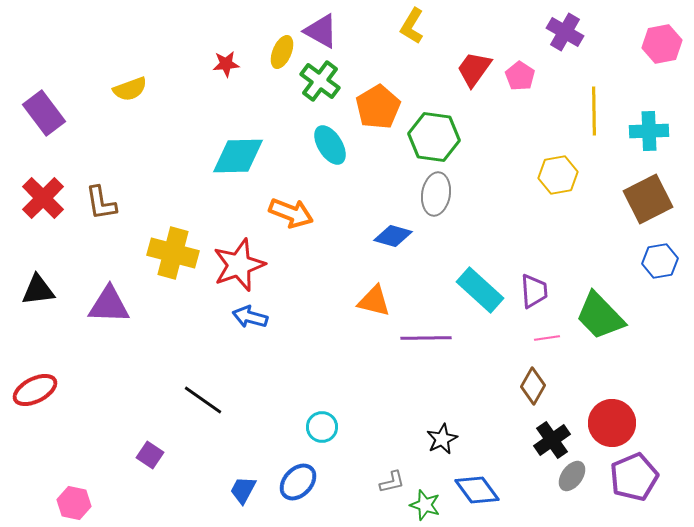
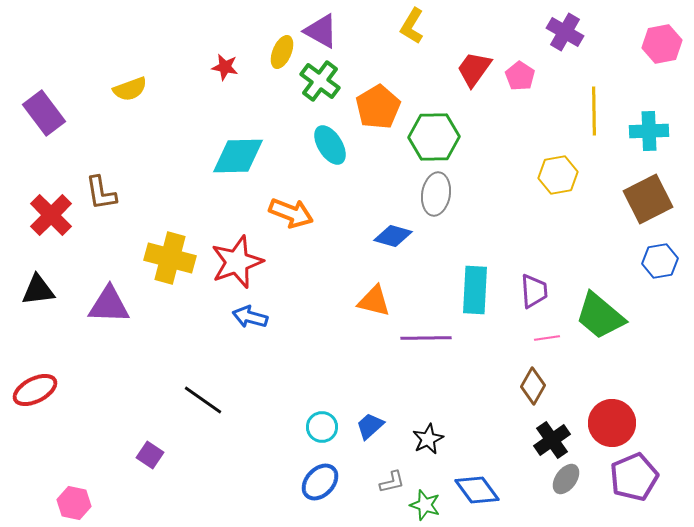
red star at (226, 64): moved 1 px left, 3 px down; rotated 16 degrees clockwise
green hexagon at (434, 137): rotated 9 degrees counterclockwise
red cross at (43, 198): moved 8 px right, 17 px down
brown L-shape at (101, 203): moved 10 px up
yellow cross at (173, 253): moved 3 px left, 5 px down
red star at (239, 265): moved 2 px left, 3 px up
cyan rectangle at (480, 290): moved 5 px left; rotated 51 degrees clockwise
green trapezoid at (600, 316): rotated 6 degrees counterclockwise
black star at (442, 439): moved 14 px left
gray ellipse at (572, 476): moved 6 px left, 3 px down
blue ellipse at (298, 482): moved 22 px right
blue trapezoid at (243, 490): moved 127 px right, 64 px up; rotated 20 degrees clockwise
